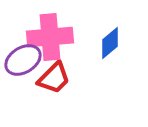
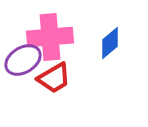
red trapezoid: rotated 15 degrees clockwise
